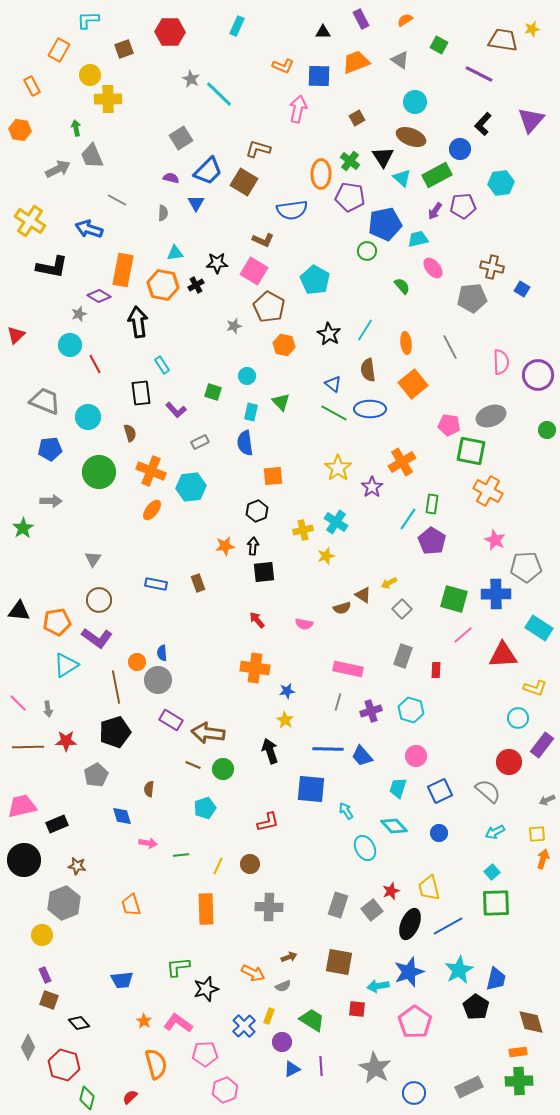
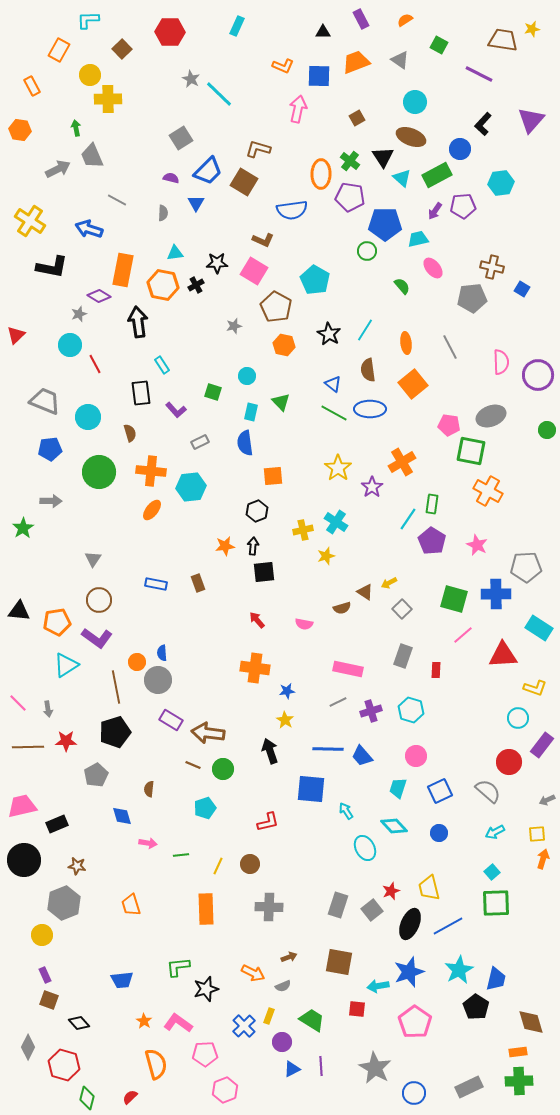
brown square at (124, 49): moved 2 px left; rotated 24 degrees counterclockwise
blue pentagon at (385, 224): rotated 12 degrees clockwise
brown pentagon at (269, 307): moved 7 px right
orange cross at (151, 471): rotated 16 degrees counterclockwise
pink star at (495, 540): moved 18 px left, 5 px down
brown triangle at (363, 595): moved 2 px right, 3 px up
gray line at (338, 702): rotated 48 degrees clockwise
